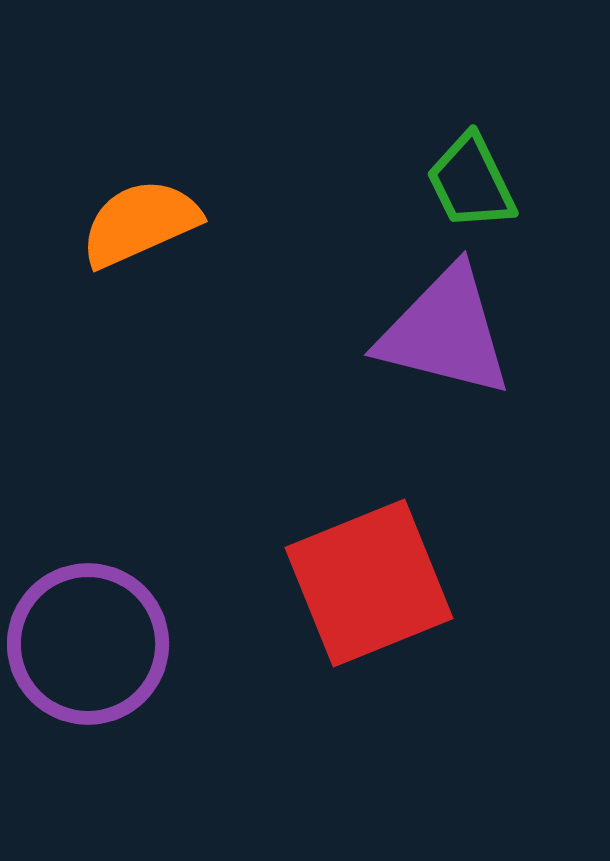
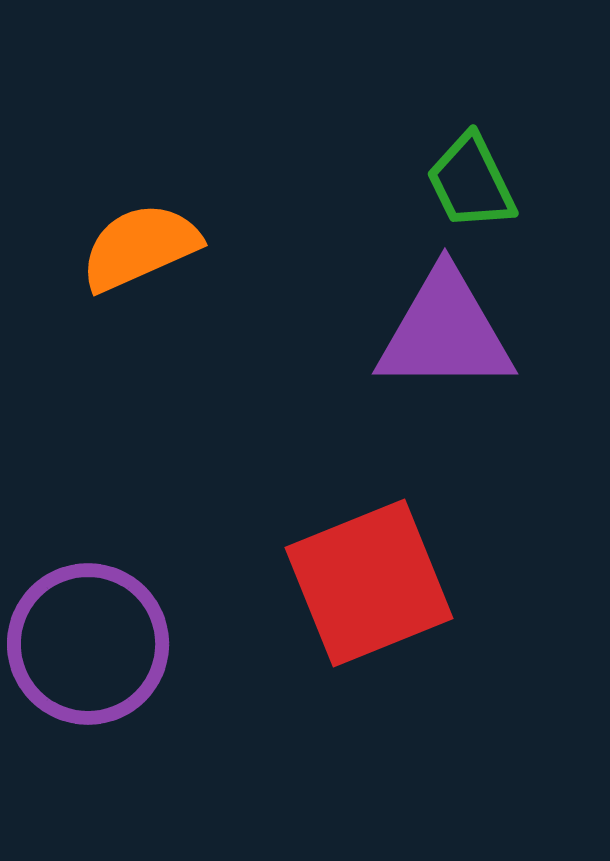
orange semicircle: moved 24 px down
purple triangle: rotated 14 degrees counterclockwise
